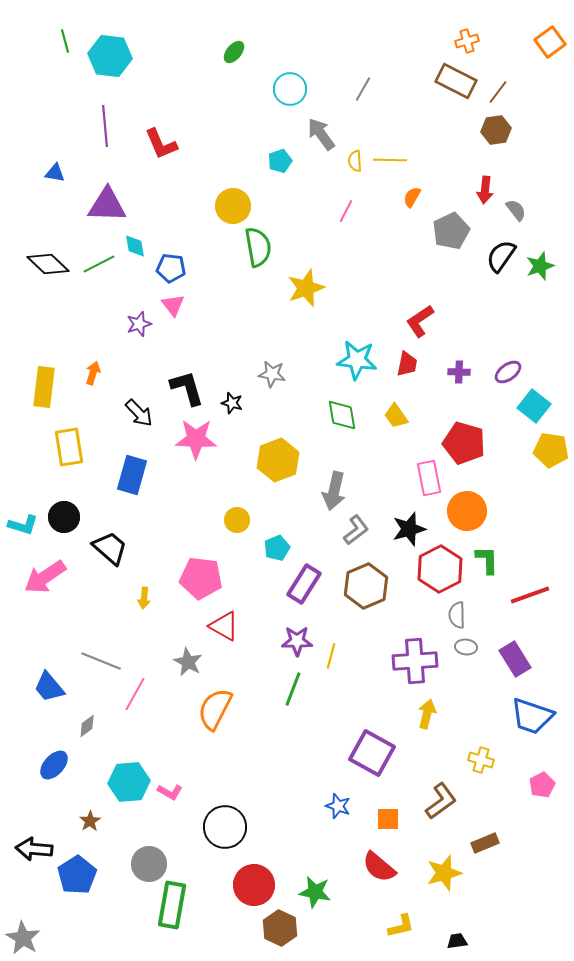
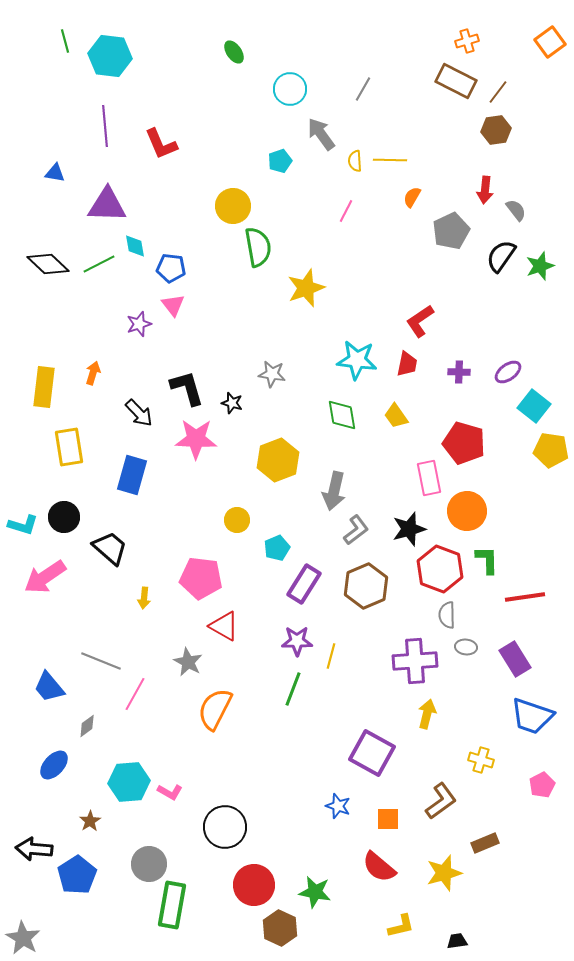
green ellipse at (234, 52): rotated 75 degrees counterclockwise
red hexagon at (440, 569): rotated 12 degrees counterclockwise
red line at (530, 595): moved 5 px left, 2 px down; rotated 12 degrees clockwise
gray semicircle at (457, 615): moved 10 px left
